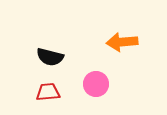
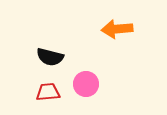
orange arrow: moved 5 px left, 13 px up
pink circle: moved 10 px left
